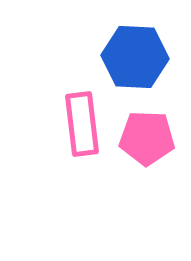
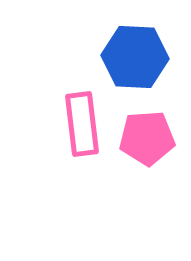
pink pentagon: rotated 6 degrees counterclockwise
